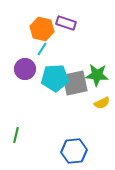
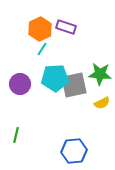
purple rectangle: moved 4 px down
orange hexagon: moved 2 px left; rotated 20 degrees clockwise
purple circle: moved 5 px left, 15 px down
green star: moved 3 px right, 1 px up
gray square: moved 1 px left, 2 px down
